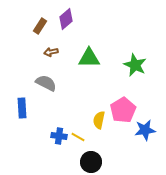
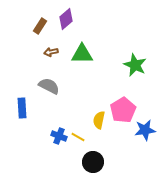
green triangle: moved 7 px left, 4 px up
gray semicircle: moved 3 px right, 3 px down
blue cross: rotated 14 degrees clockwise
black circle: moved 2 px right
